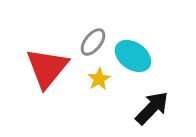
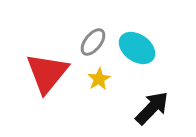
cyan ellipse: moved 4 px right, 8 px up
red triangle: moved 5 px down
